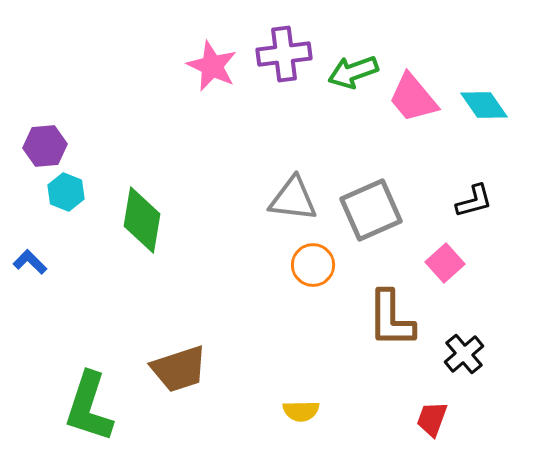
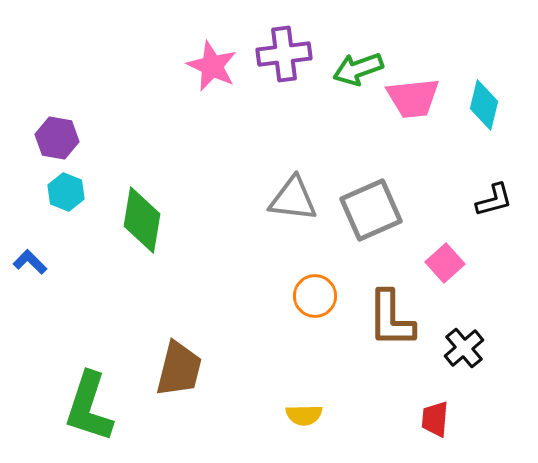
green arrow: moved 5 px right, 3 px up
pink trapezoid: rotated 56 degrees counterclockwise
cyan diamond: rotated 48 degrees clockwise
purple hexagon: moved 12 px right, 8 px up; rotated 15 degrees clockwise
black L-shape: moved 20 px right, 1 px up
orange circle: moved 2 px right, 31 px down
black cross: moved 6 px up
brown trapezoid: rotated 58 degrees counterclockwise
yellow semicircle: moved 3 px right, 4 px down
red trapezoid: moved 3 px right; rotated 15 degrees counterclockwise
